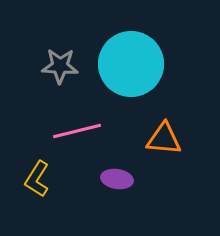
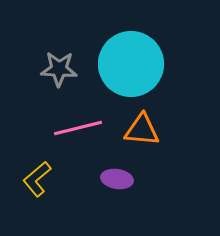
gray star: moved 1 px left, 3 px down
pink line: moved 1 px right, 3 px up
orange triangle: moved 22 px left, 9 px up
yellow L-shape: rotated 18 degrees clockwise
